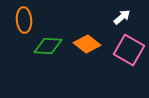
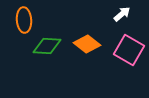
white arrow: moved 3 px up
green diamond: moved 1 px left
